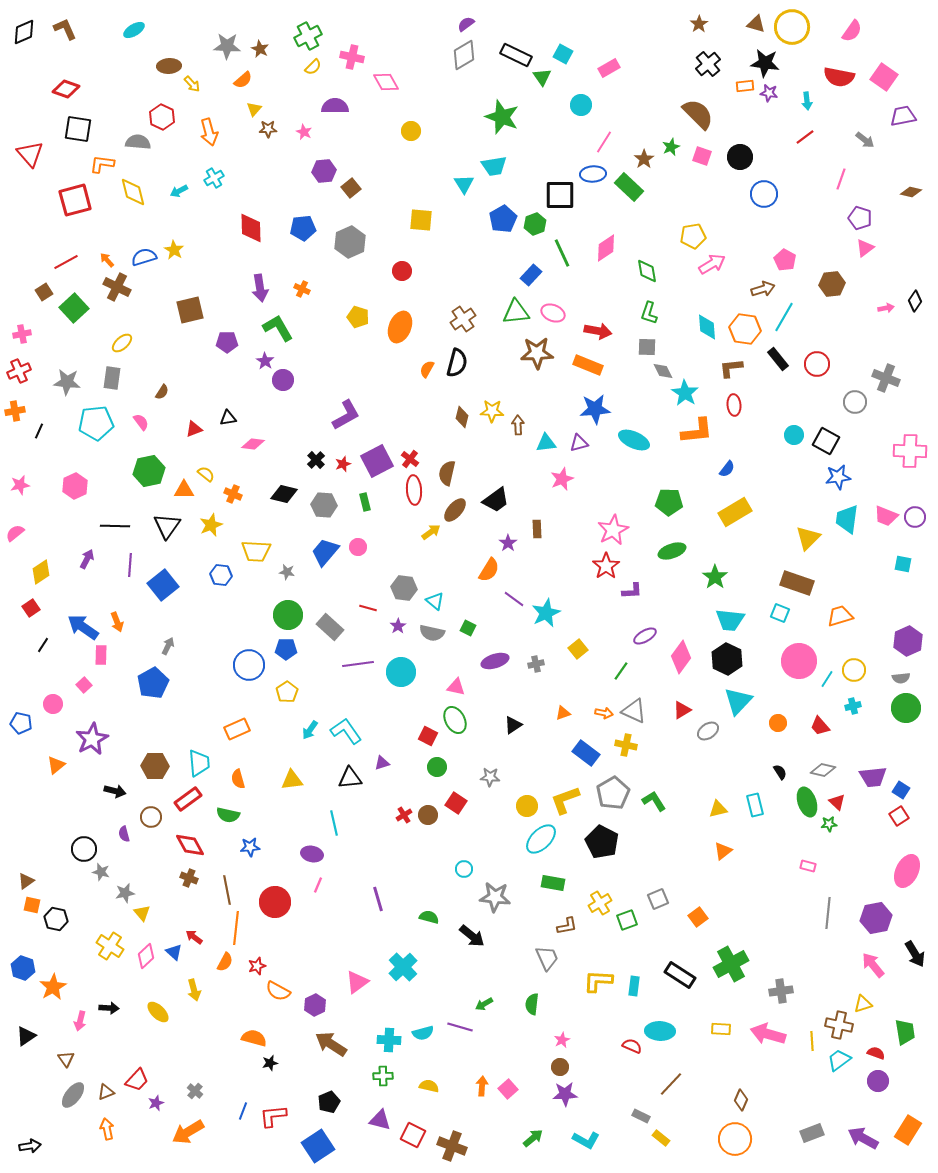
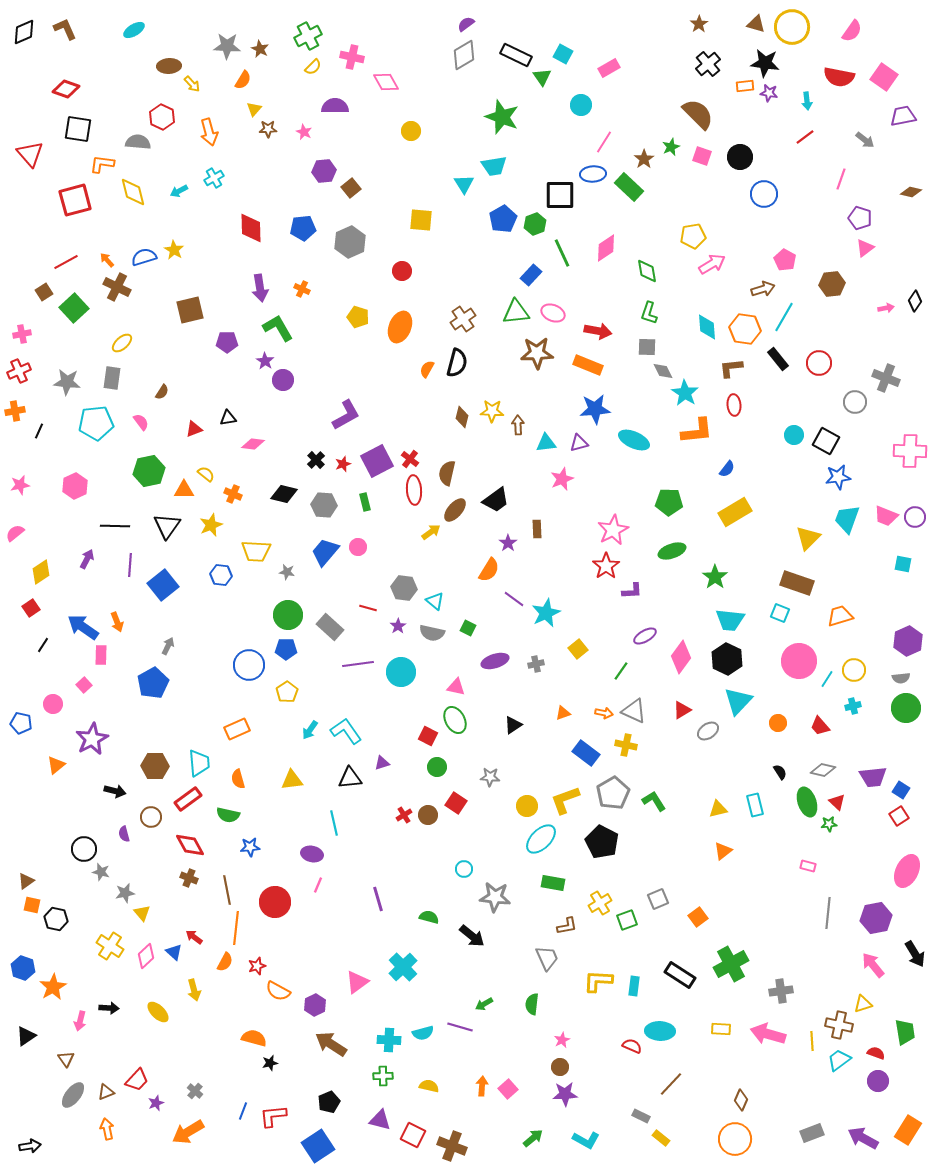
orange semicircle at (243, 80): rotated 18 degrees counterclockwise
red circle at (817, 364): moved 2 px right, 1 px up
cyan trapezoid at (847, 519): rotated 12 degrees clockwise
